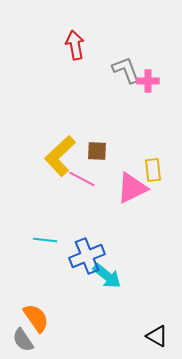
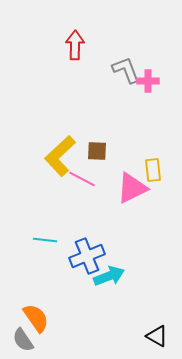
red arrow: rotated 12 degrees clockwise
cyan arrow: moved 2 px right; rotated 60 degrees counterclockwise
